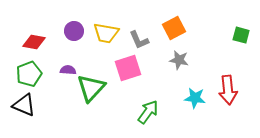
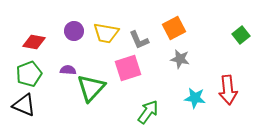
green square: rotated 36 degrees clockwise
gray star: moved 1 px right, 1 px up
